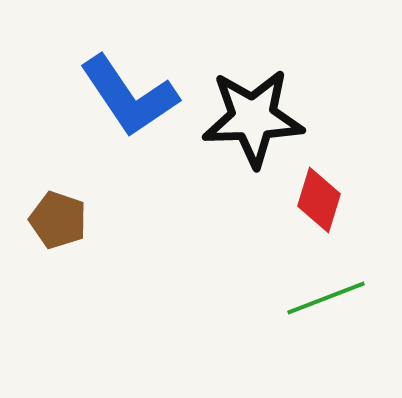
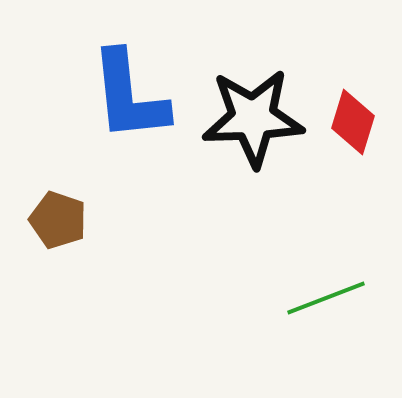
blue L-shape: rotated 28 degrees clockwise
red diamond: moved 34 px right, 78 px up
